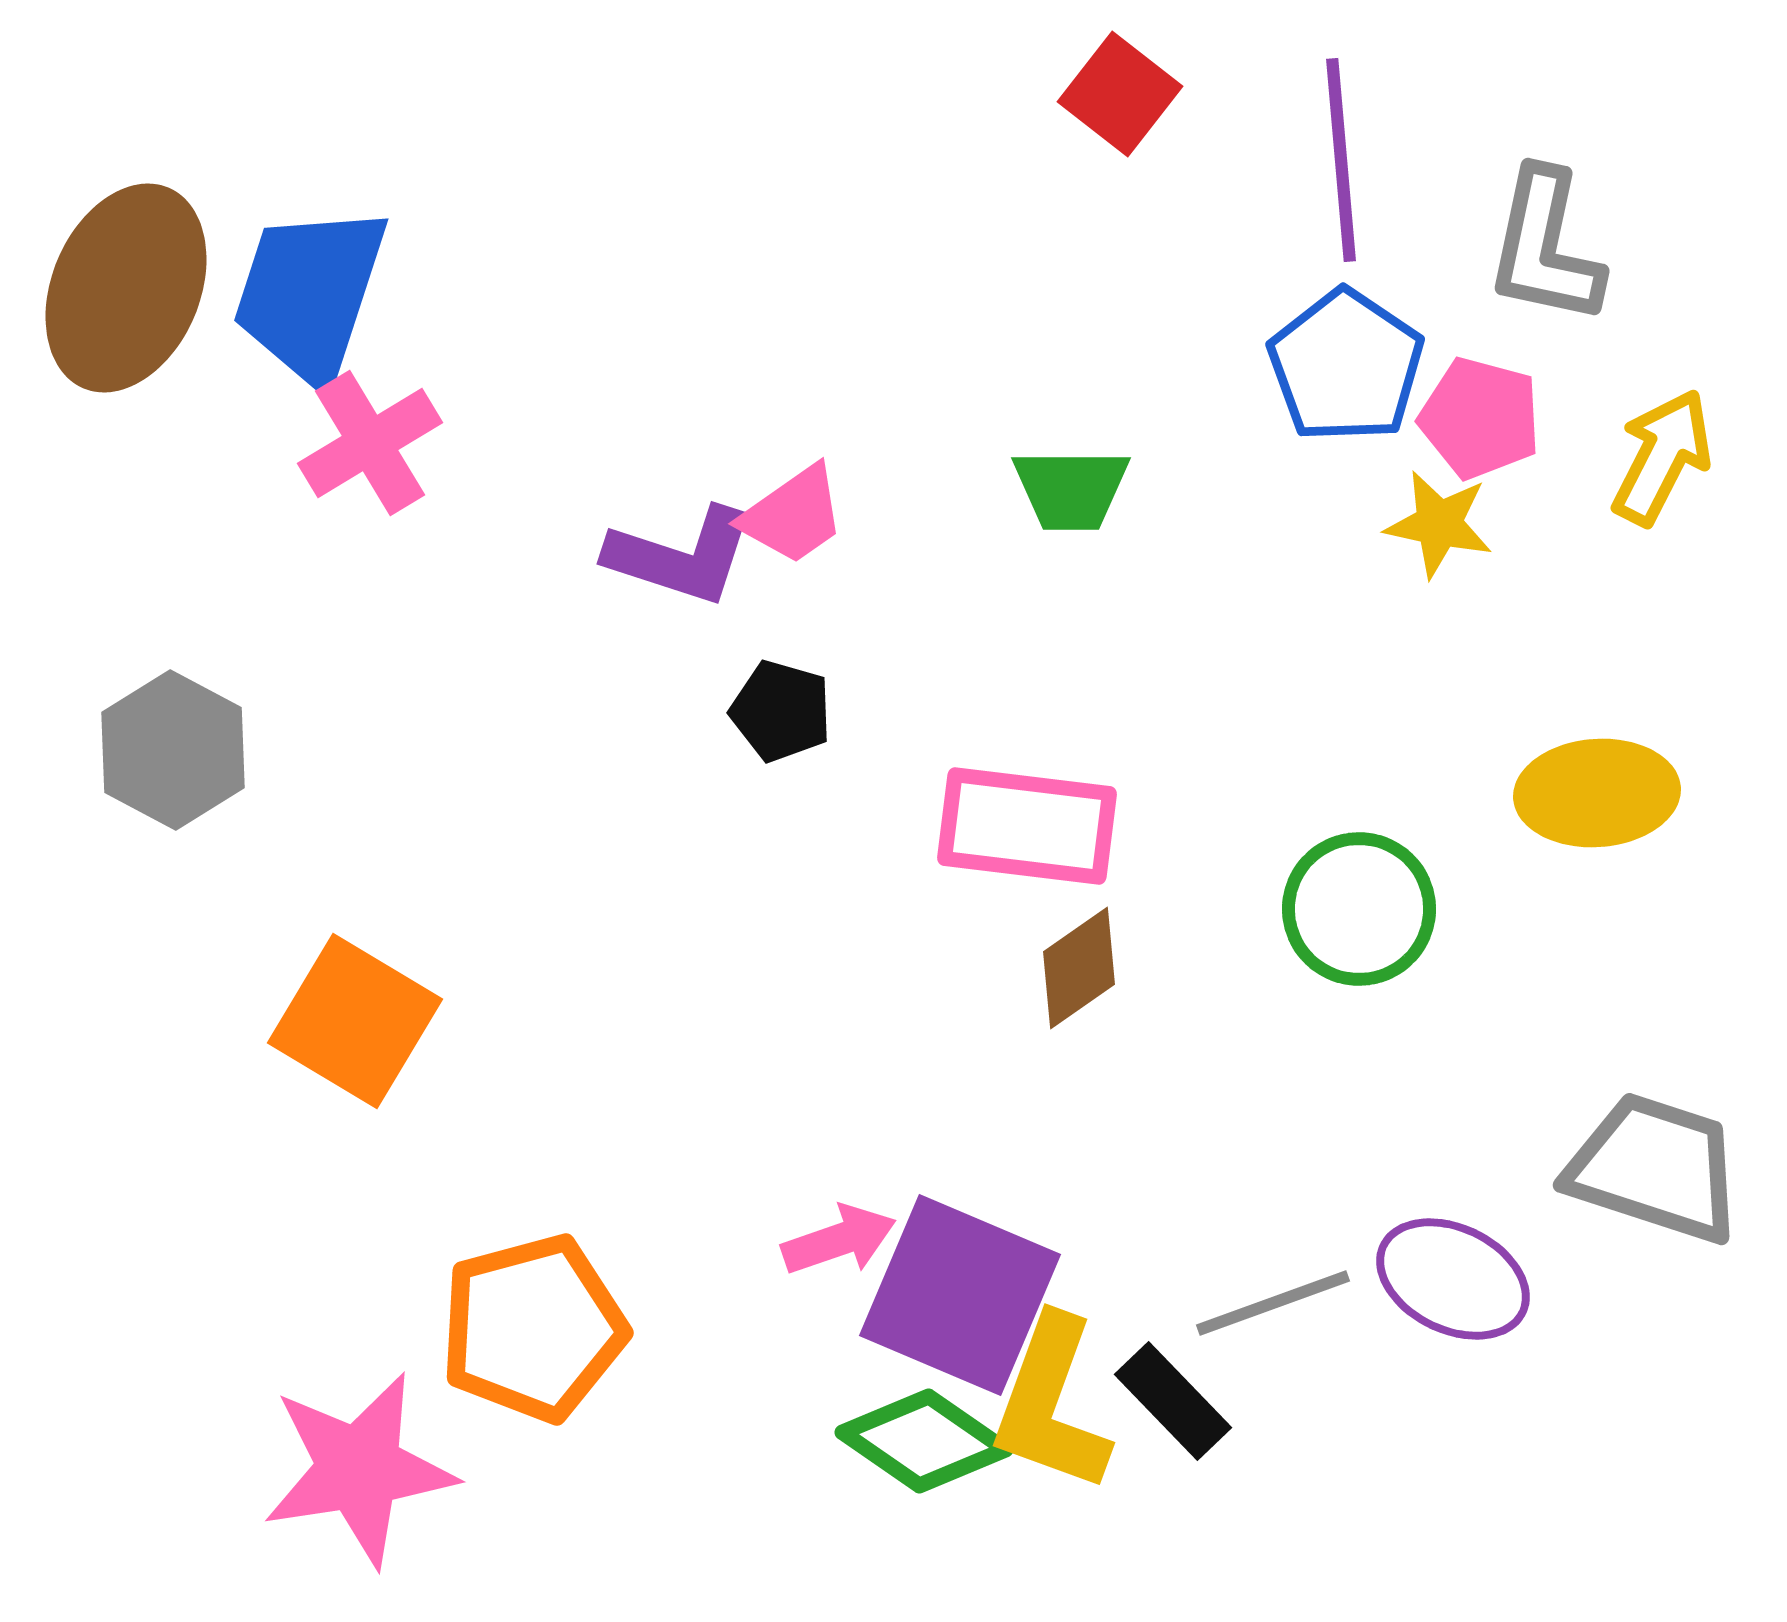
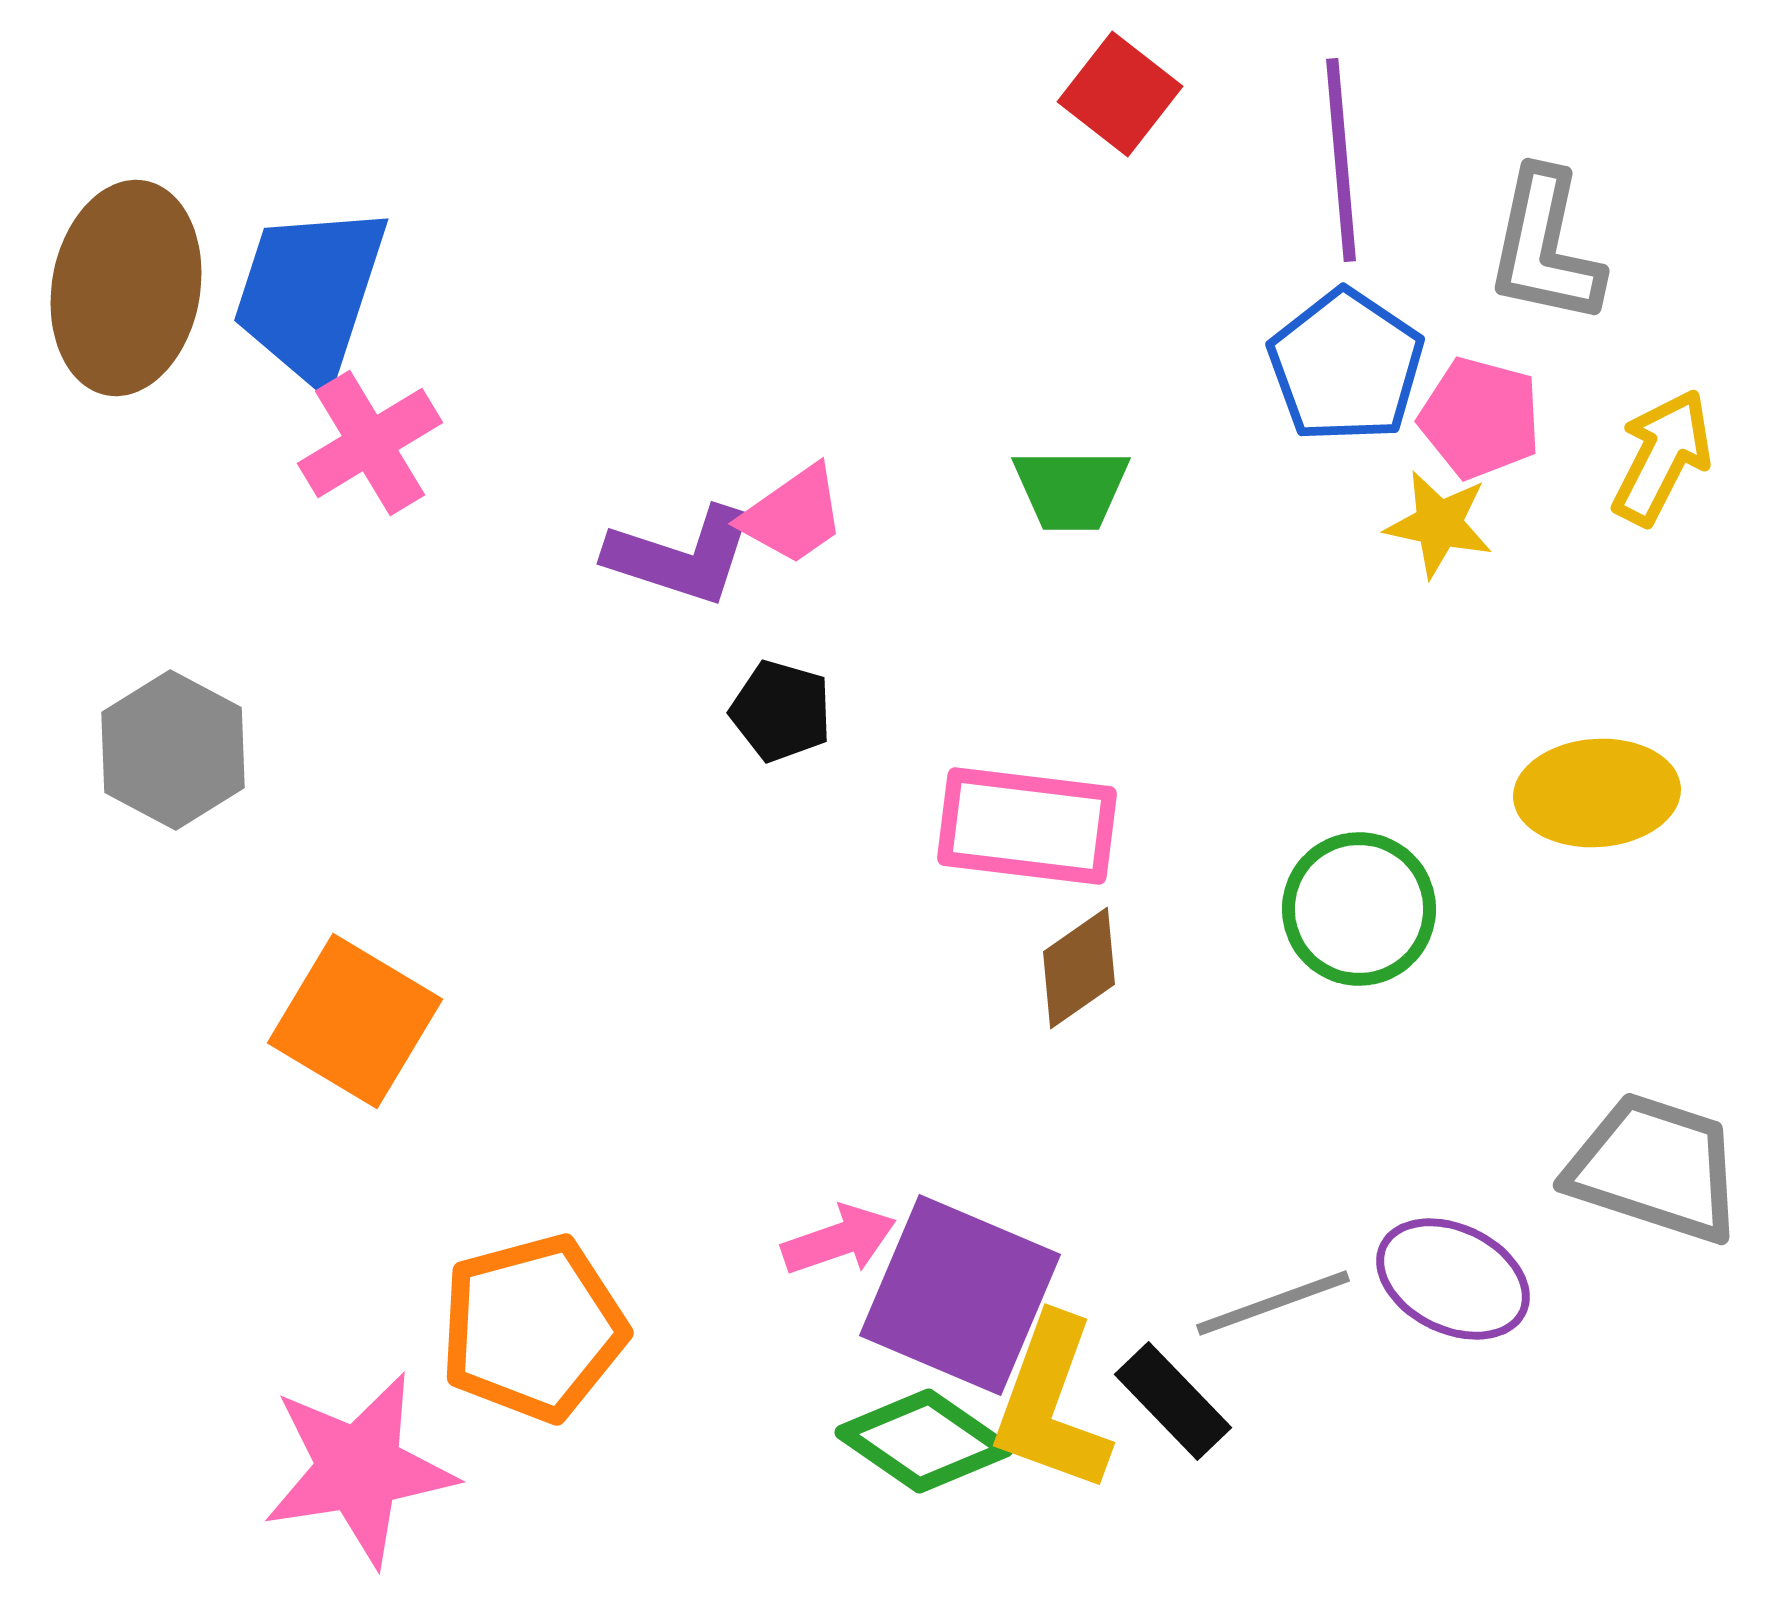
brown ellipse: rotated 13 degrees counterclockwise
